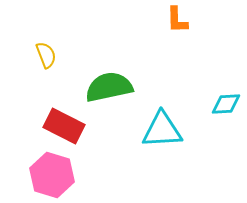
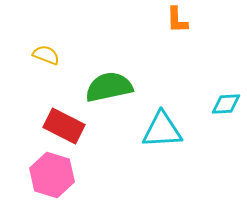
yellow semicircle: rotated 48 degrees counterclockwise
